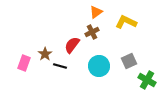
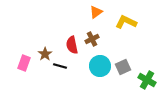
brown cross: moved 7 px down
red semicircle: rotated 48 degrees counterclockwise
gray square: moved 6 px left, 6 px down
cyan circle: moved 1 px right
